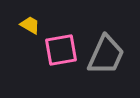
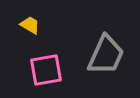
pink square: moved 15 px left, 20 px down
